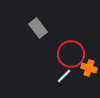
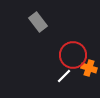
gray rectangle: moved 6 px up
red circle: moved 2 px right, 1 px down
